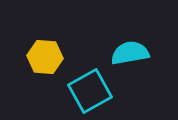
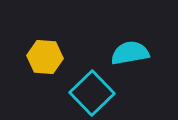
cyan square: moved 2 px right, 2 px down; rotated 15 degrees counterclockwise
